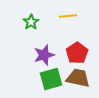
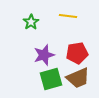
yellow line: rotated 12 degrees clockwise
red pentagon: rotated 25 degrees clockwise
brown trapezoid: rotated 145 degrees clockwise
